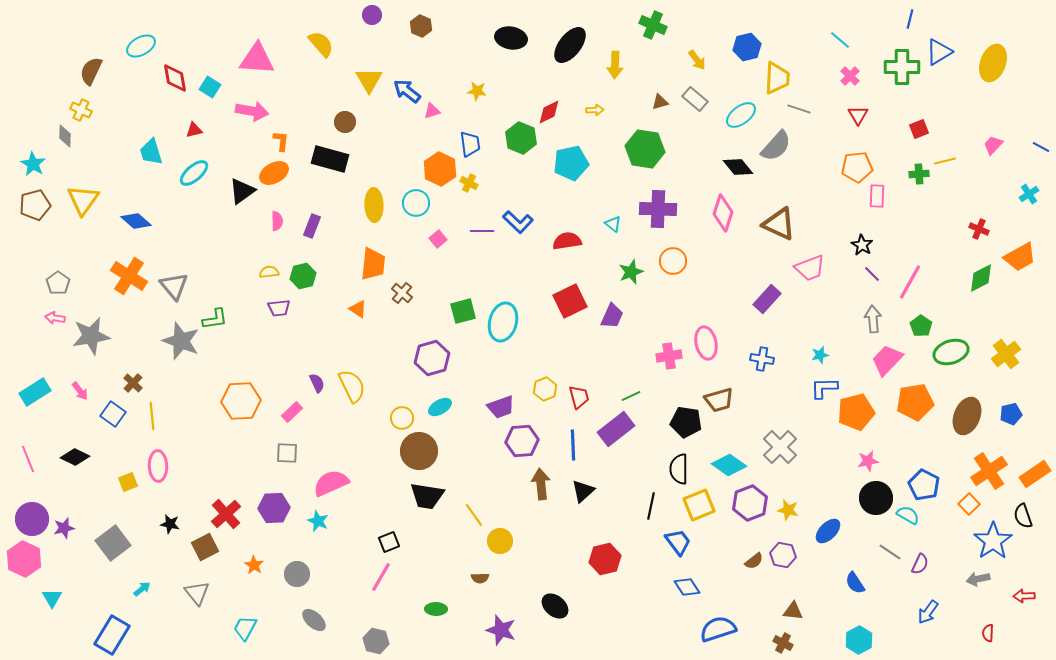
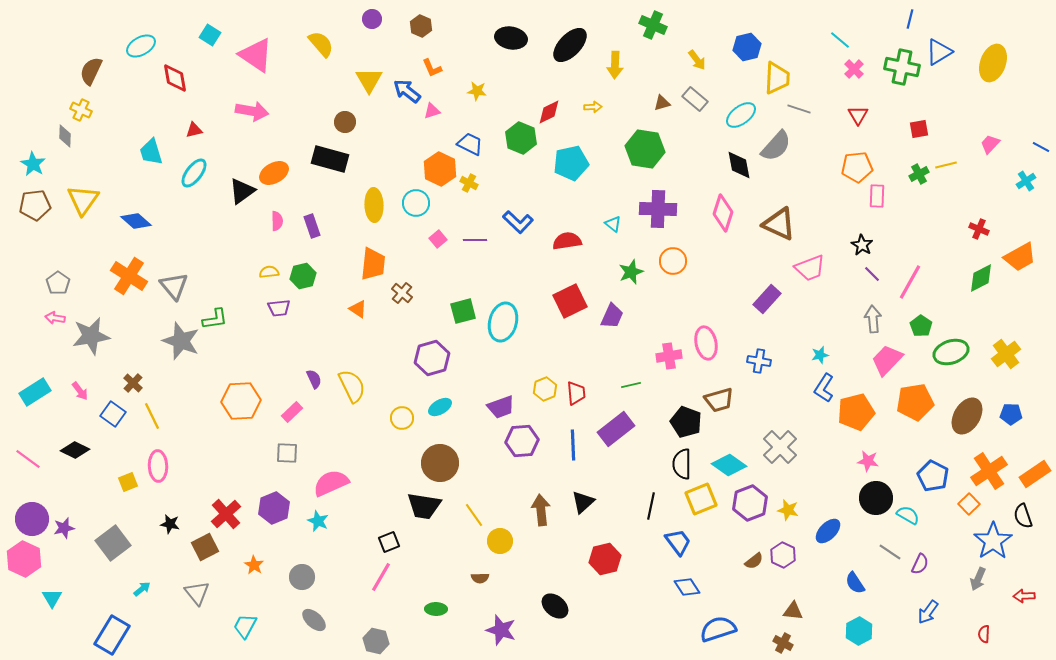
purple circle at (372, 15): moved 4 px down
black ellipse at (570, 45): rotated 6 degrees clockwise
pink triangle at (257, 59): moved 1 px left, 4 px up; rotated 30 degrees clockwise
green cross at (902, 67): rotated 12 degrees clockwise
pink cross at (850, 76): moved 4 px right, 7 px up
cyan square at (210, 87): moved 52 px up
brown triangle at (660, 102): moved 2 px right, 1 px down
yellow arrow at (595, 110): moved 2 px left, 3 px up
red square at (919, 129): rotated 12 degrees clockwise
orange L-shape at (281, 141): moved 151 px right, 73 px up; rotated 150 degrees clockwise
blue trapezoid at (470, 144): rotated 56 degrees counterclockwise
pink trapezoid at (993, 145): moved 3 px left, 1 px up
yellow line at (945, 161): moved 1 px right, 4 px down
black diamond at (738, 167): moved 1 px right, 2 px up; rotated 28 degrees clockwise
cyan ellipse at (194, 173): rotated 12 degrees counterclockwise
green cross at (919, 174): rotated 24 degrees counterclockwise
cyan cross at (1029, 194): moved 3 px left, 13 px up
brown pentagon at (35, 205): rotated 8 degrees clockwise
purple rectangle at (312, 226): rotated 40 degrees counterclockwise
purple line at (482, 231): moved 7 px left, 9 px down
blue cross at (762, 359): moved 3 px left, 2 px down
purple semicircle at (317, 383): moved 3 px left, 4 px up
blue L-shape at (824, 388): rotated 56 degrees counterclockwise
green line at (631, 396): moved 11 px up; rotated 12 degrees clockwise
red trapezoid at (579, 397): moved 3 px left, 4 px up; rotated 10 degrees clockwise
blue pentagon at (1011, 414): rotated 15 degrees clockwise
yellow line at (152, 416): rotated 20 degrees counterclockwise
brown ellipse at (967, 416): rotated 9 degrees clockwise
black pentagon at (686, 422): rotated 12 degrees clockwise
brown circle at (419, 451): moved 21 px right, 12 px down
black diamond at (75, 457): moved 7 px up
pink line at (28, 459): rotated 32 degrees counterclockwise
pink star at (868, 461): rotated 20 degrees clockwise
black semicircle at (679, 469): moved 3 px right, 5 px up
brown arrow at (541, 484): moved 26 px down
blue pentagon at (924, 485): moved 9 px right, 9 px up
black triangle at (583, 491): moved 11 px down
black trapezoid at (427, 496): moved 3 px left, 10 px down
yellow square at (699, 505): moved 2 px right, 6 px up
purple hexagon at (274, 508): rotated 20 degrees counterclockwise
purple hexagon at (783, 555): rotated 15 degrees clockwise
gray circle at (297, 574): moved 5 px right, 3 px down
gray arrow at (978, 579): rotated 55 degrees counterclockwise
cyan trapezoid at (245, 628): moved 2 px up
red semicircle at (988, 633): moved 4 px left, 1 px down
cyan hexagon at (859, 640): moved 9 px up
